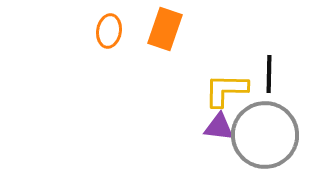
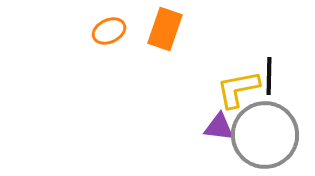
orange ellipse: rotated 56 degrees clockwise
black line: moved 2 px down
yellow L-shape: moved 12 px right, 1 px up; rotated 12 degrees counterclockwise
